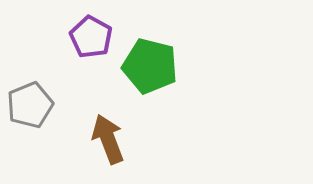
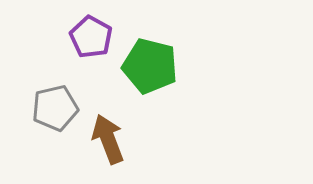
gray pentagon: moved 25 px right, 3 px down; rotated 9 degrees clockwise
